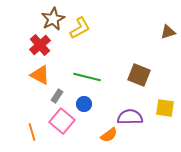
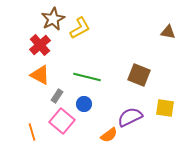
brown triangle: rotated 28 degrees clockwise
purple semicircle: rotated 25 degrees counterclockwise
